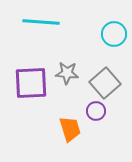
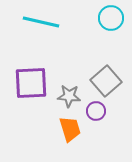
cyan line: rotated 9 degrees clockwise
cyan circle: moved 3 px left, 16 px up
gray star: moved 2 px right, 23 px down
gray square: moved 1 px right, 2 px up
